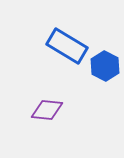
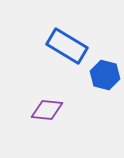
blue hexagon: moved 9 px down; rotated 12 degrees counterclockwise
